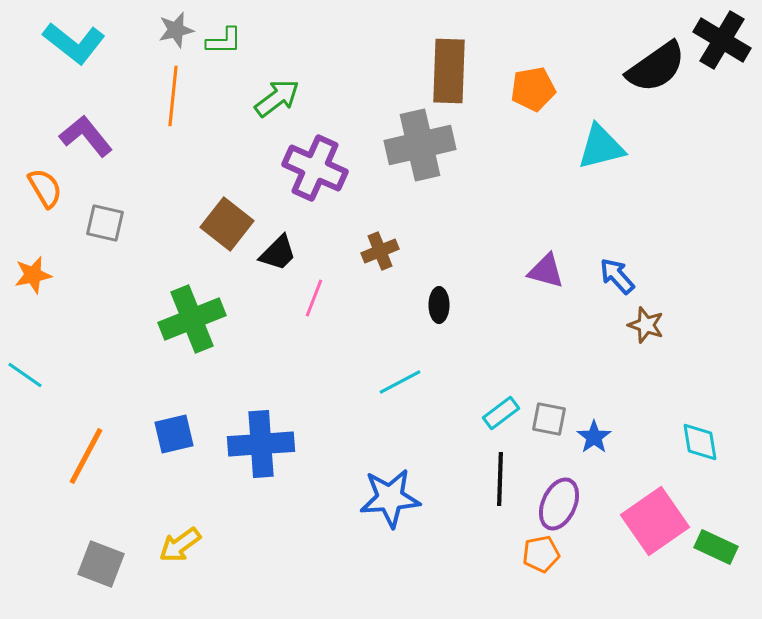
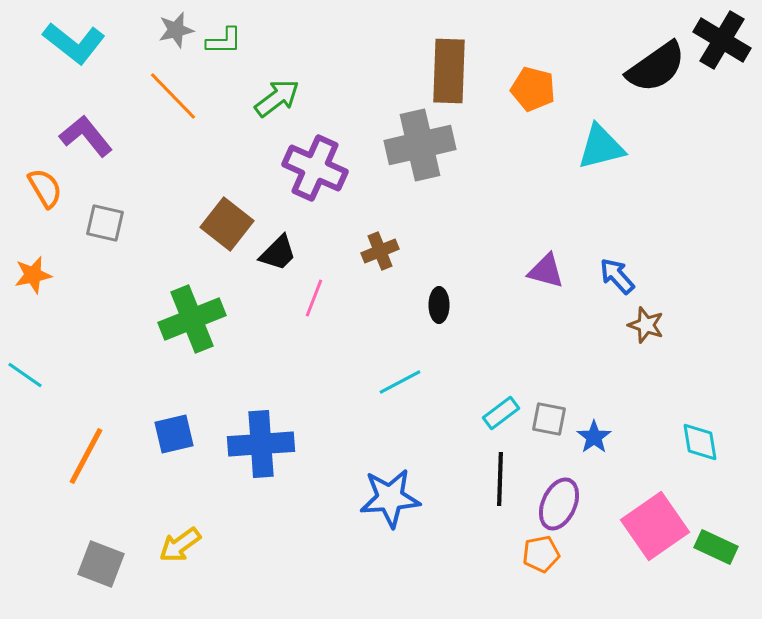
orange pentagon at (533, 89): rotated 24 degrees clockwise
orange line at (173, 96): rotated 50 degrees counterclockwise
pink square at (655, 521): moved 5 px down
